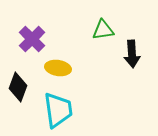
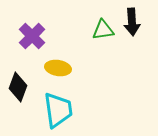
purple cross: moved 3 px up
black arrow: moved 32 px up
